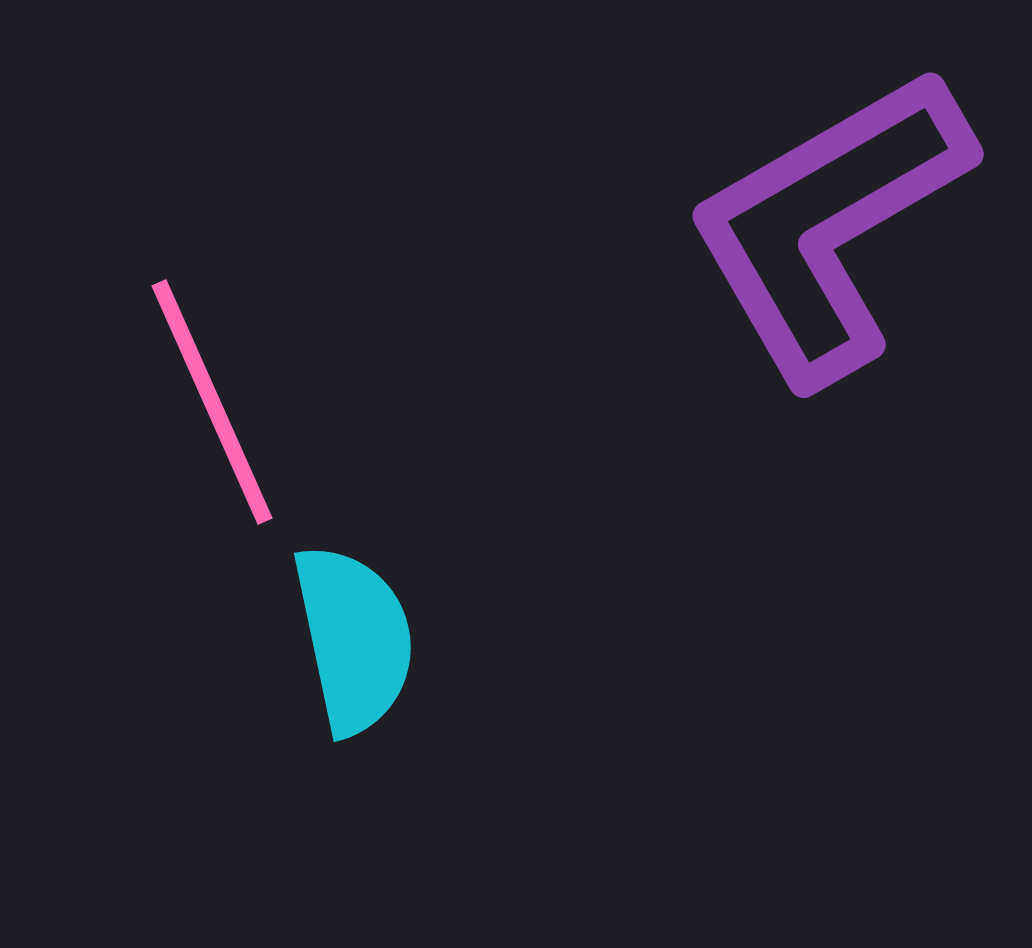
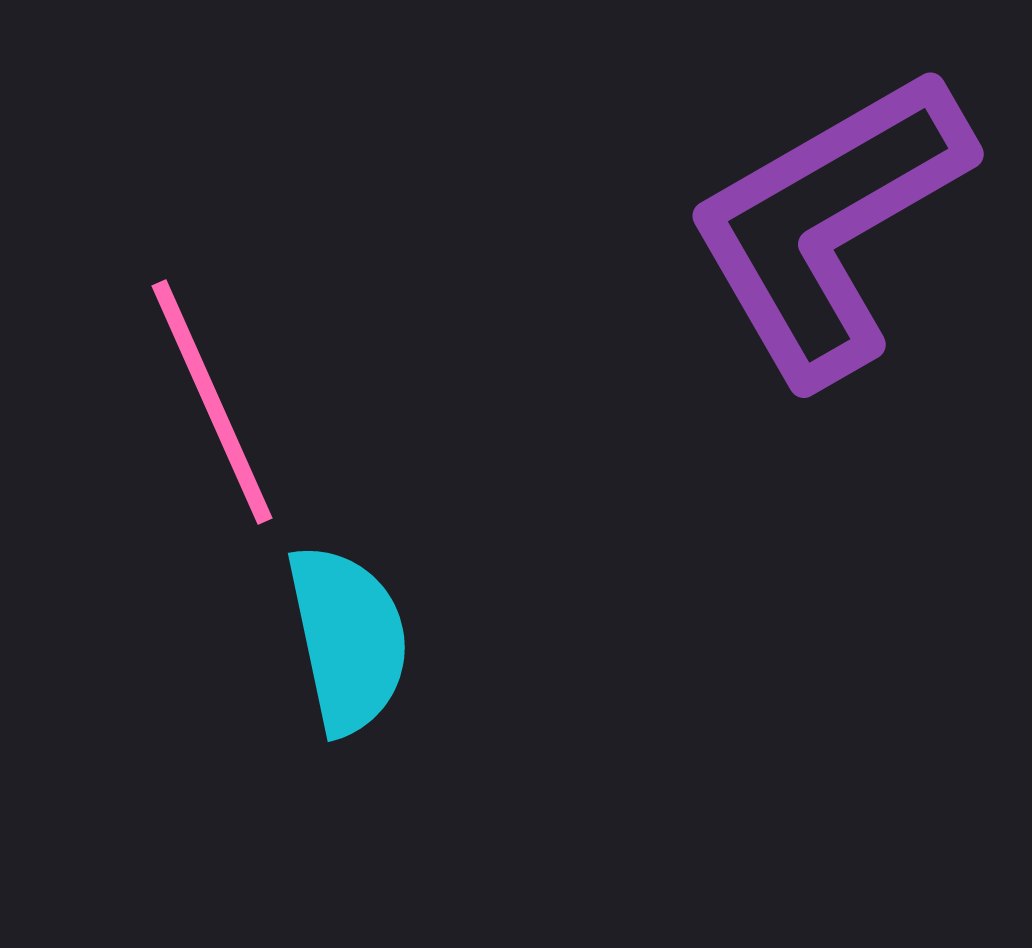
cyan semicircle: moved 6 px left
